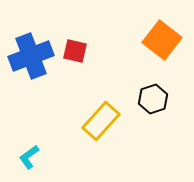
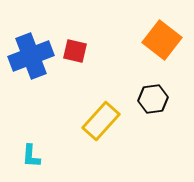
black hexagon: rotated 12 degrees clockwise
cyan L-shape: moved 2 px right, 1 px up; rotated 50 degrees counterclockwise
